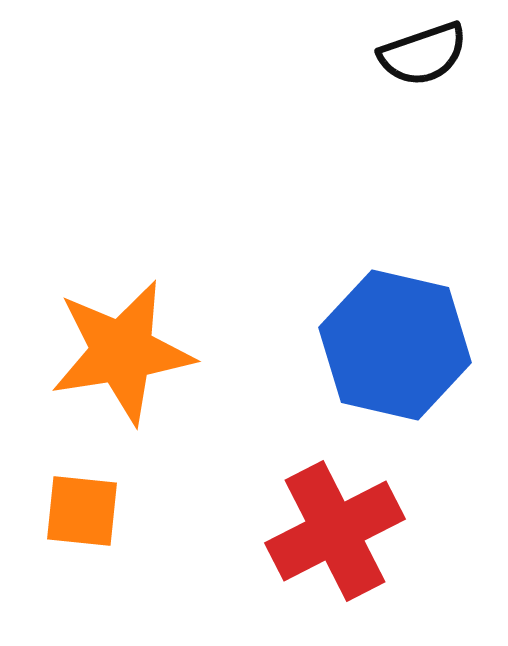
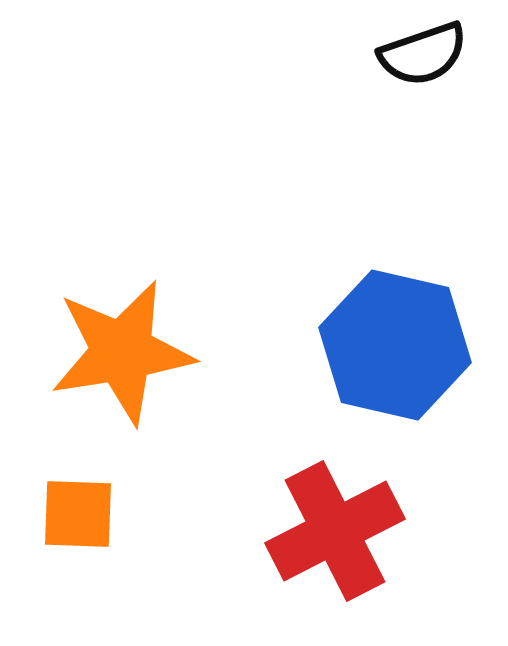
orange square: moved 4 px left, 3 px down; rotated 4 degrees counterclockwise
